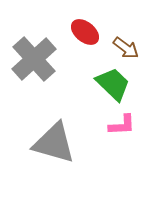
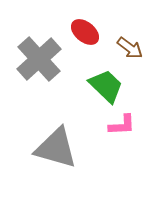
brown arrow: moved 4 px right
gray cross: moved 5 px right
green trapezoid: moved 7 px left, 2 px down
gray triangle: moved 2 px right, 5 px down
